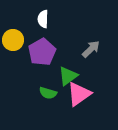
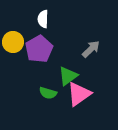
yellow circle: moved 2 px down
purple pentagon: moved 3 px left, 3 px up
